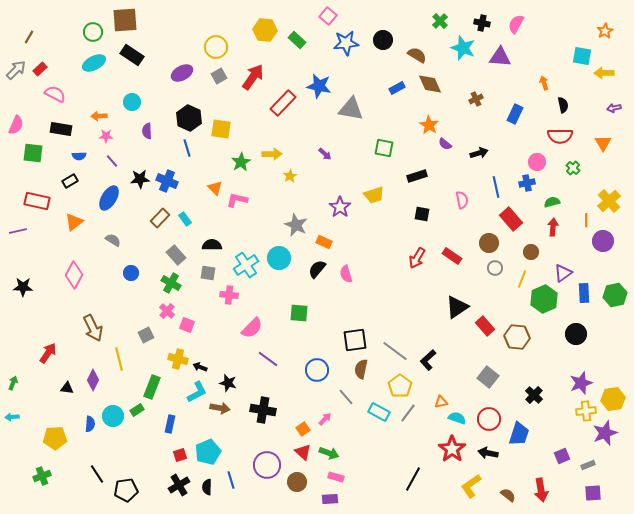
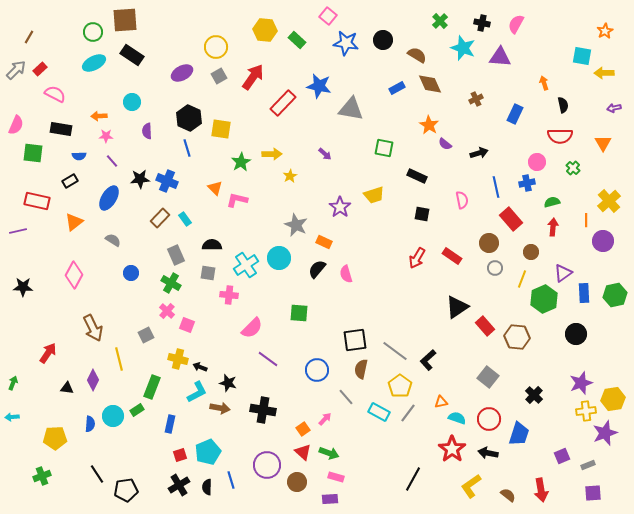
blue star at (346, 43): rotated 15 degrees clockwise
black rectangle at (417, 176): rotated 42 degrees clockwise
gray rectangle at (176, 255): rotated 18 degrees clockwise
